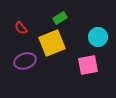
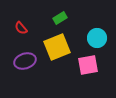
cyan circle: moved 1 px left, 1 px down
yellow square: moved 5 px right, 4 px down
